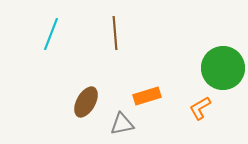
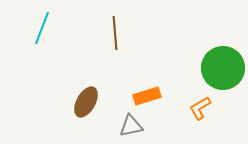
cyan line: moved 9 px left, 6 px up
gray triangle: moved 9 px right, 2 px down
